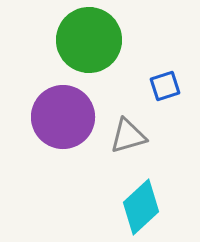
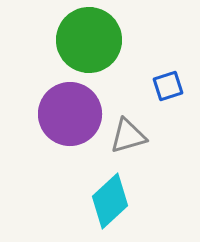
blue square: moved 3 px right
purple circle: moved 7 px right, 3 px up
cyan diamond: moved 31 px left, 6 px up
